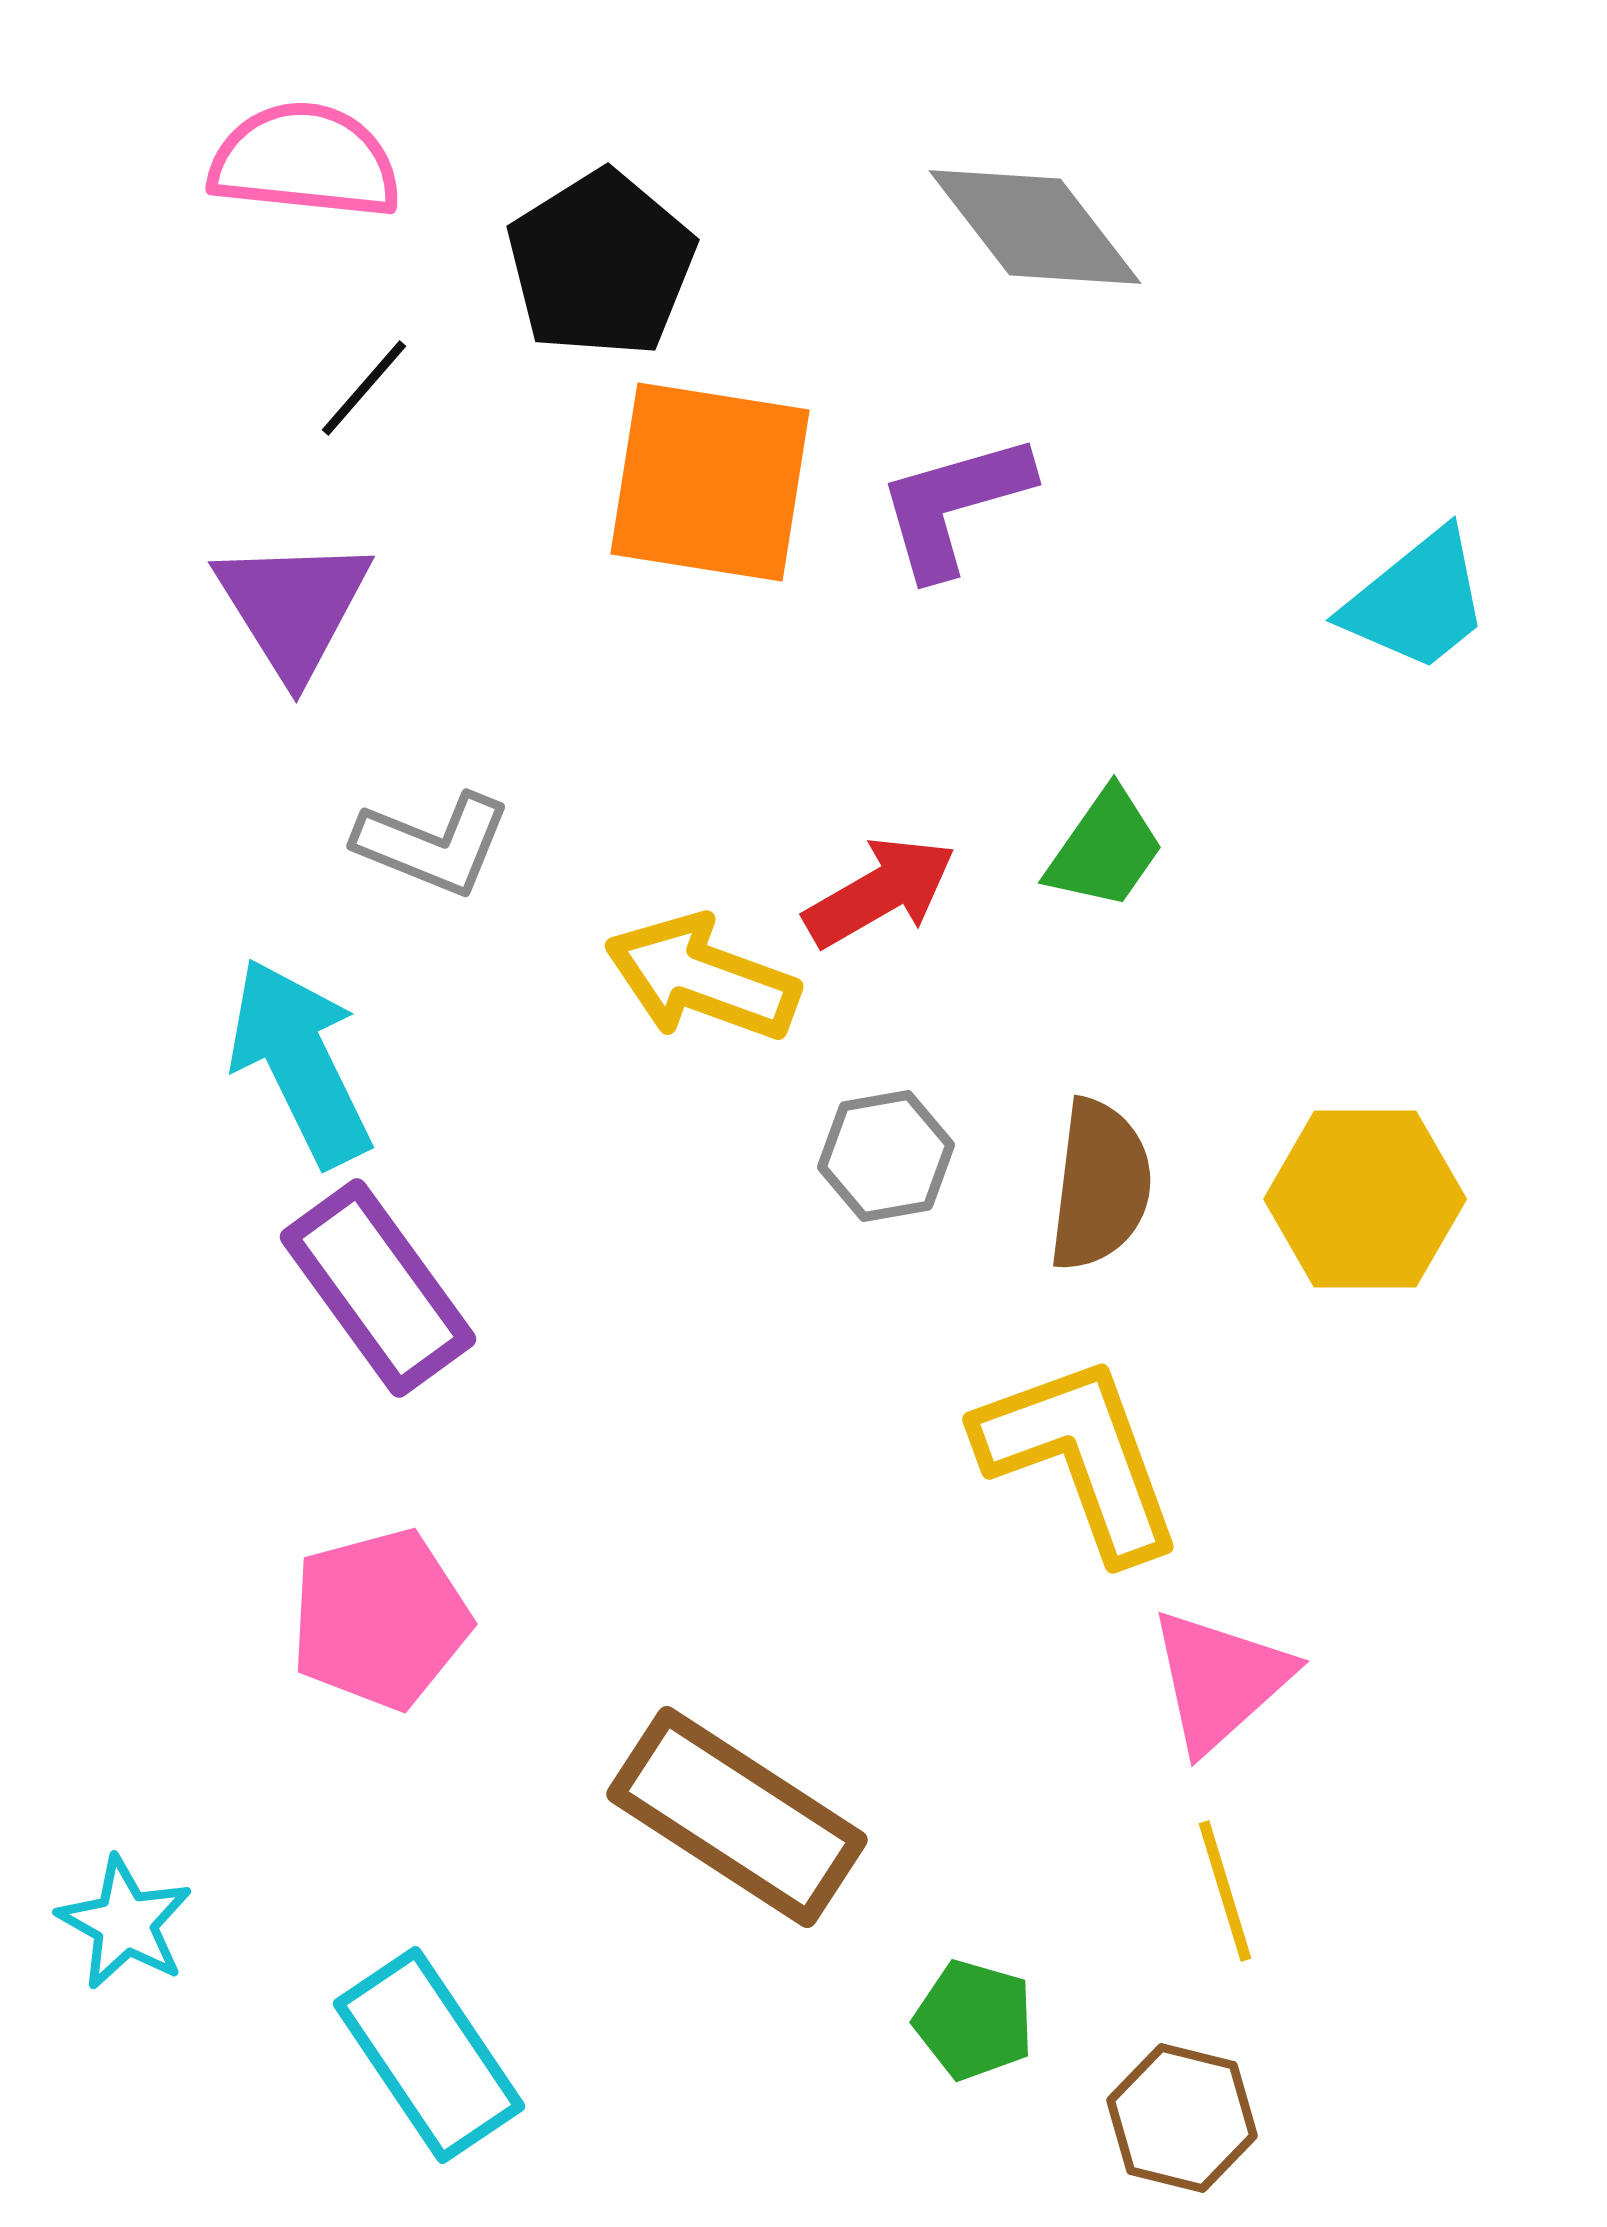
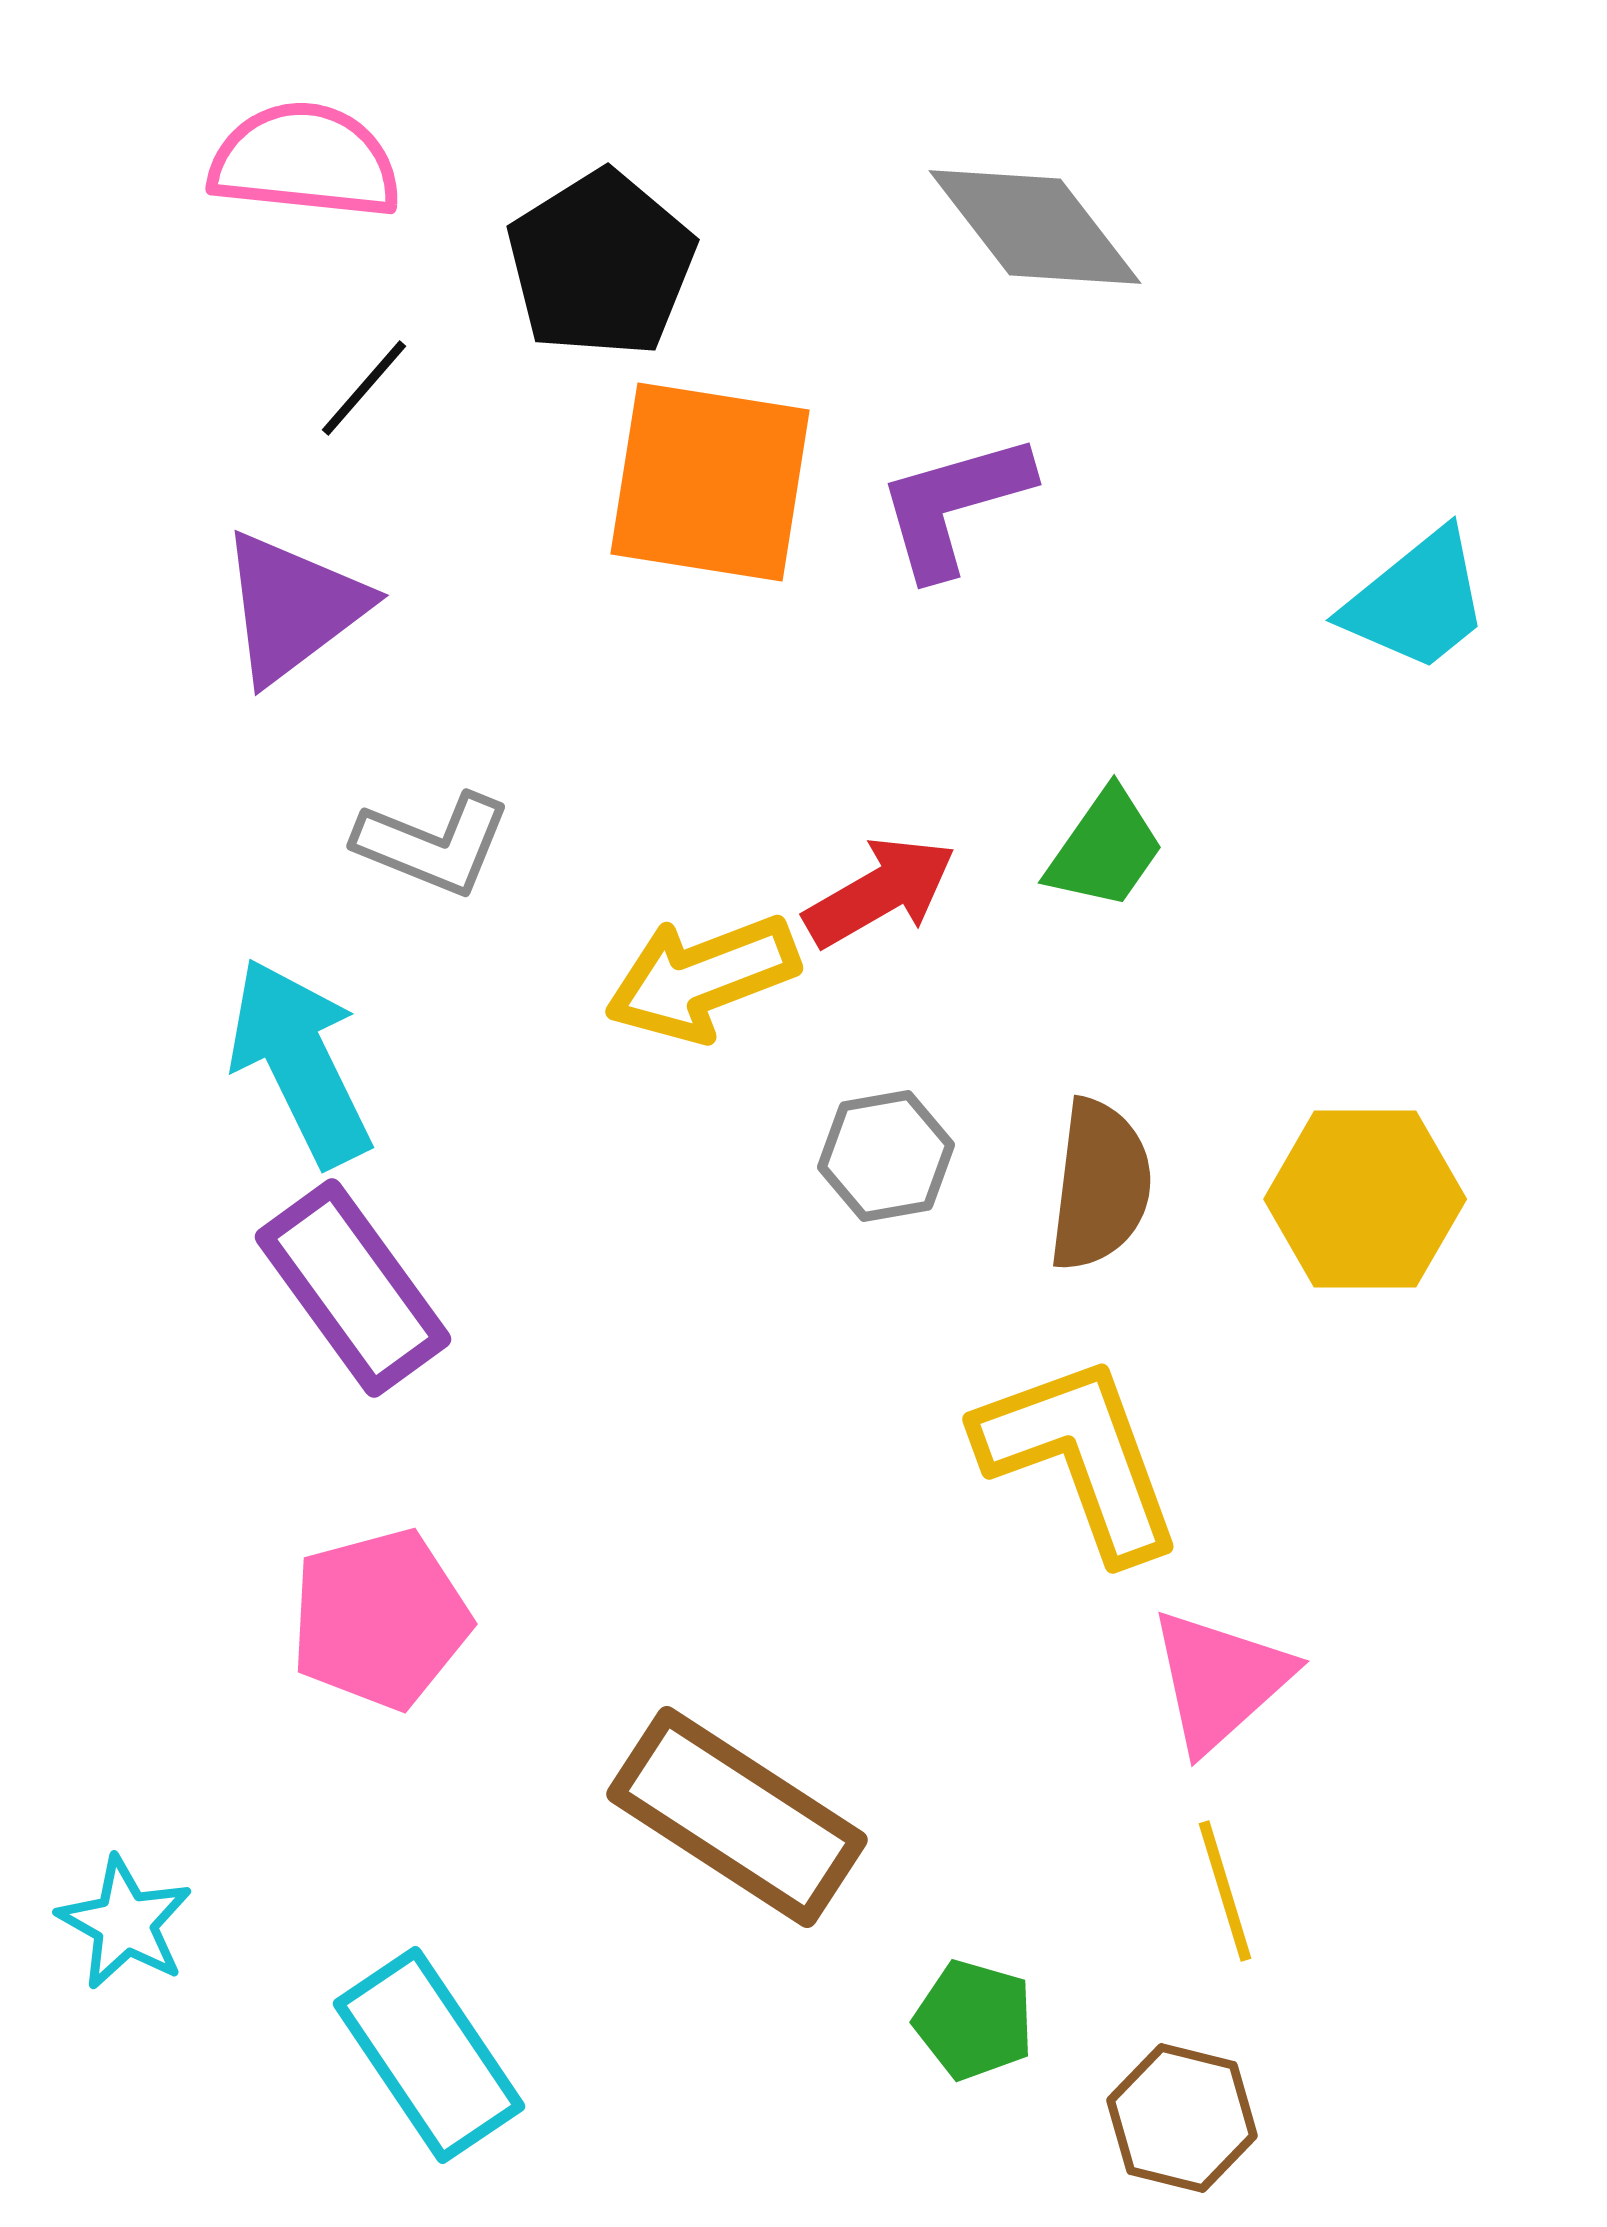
purple triangle: rotated 25 degrees clockwise
yellow arrow: rotated 41 degrees counterclockwise
purple rectangle: moved 25 px left
